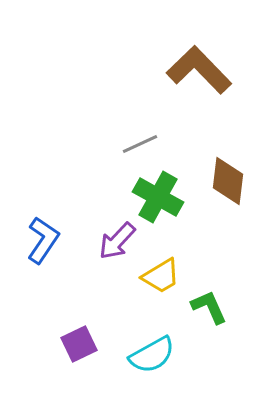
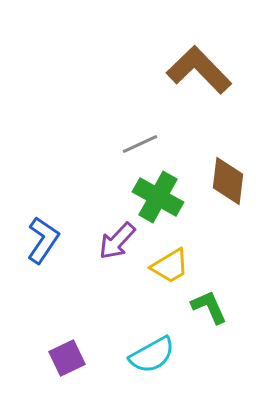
yellow trapezoid: moved 9 px right, 10 px up
purple square: moved 12 px left, 14 px down
